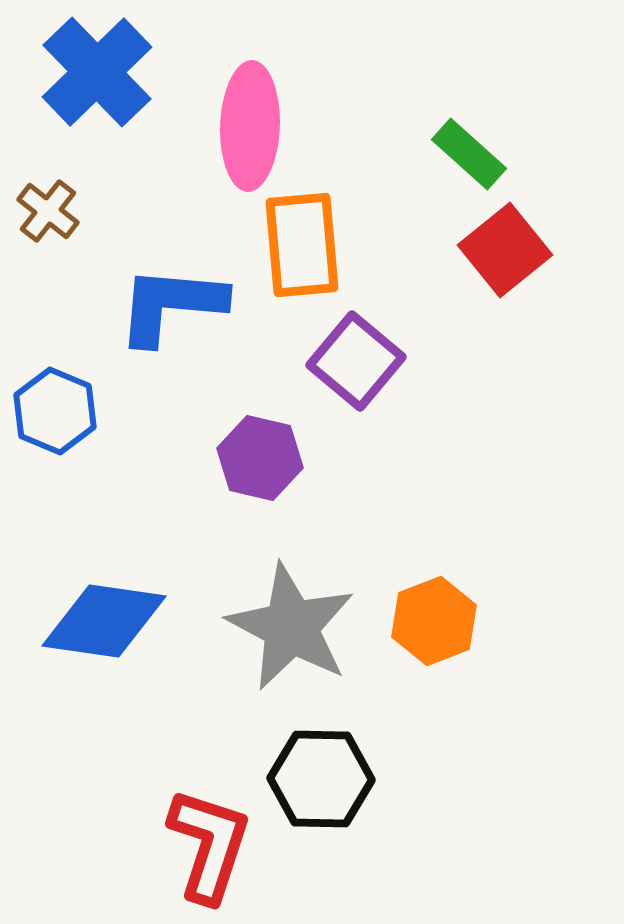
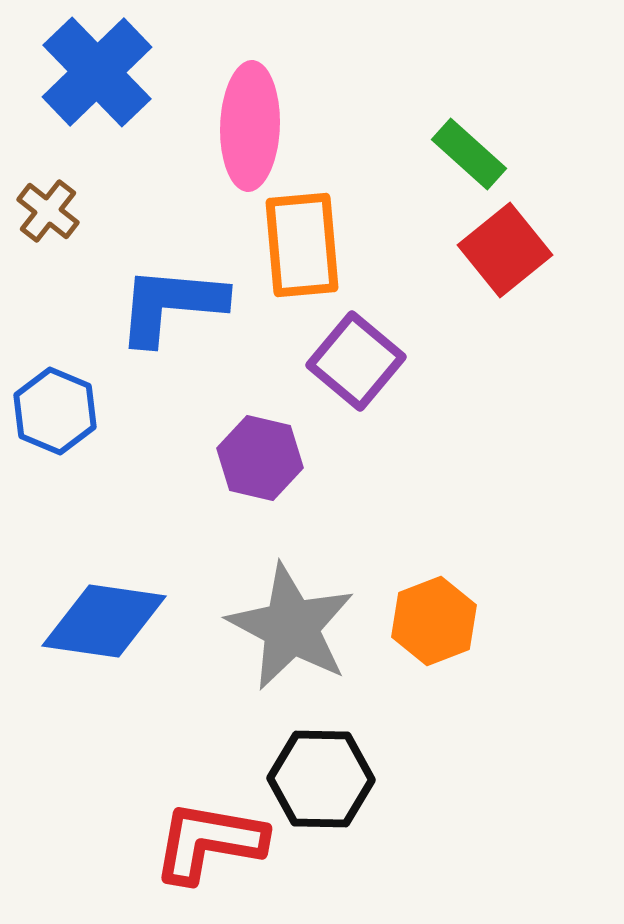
red L-shape: moved 3 px up; rotated 98 degrees counterclockwise
